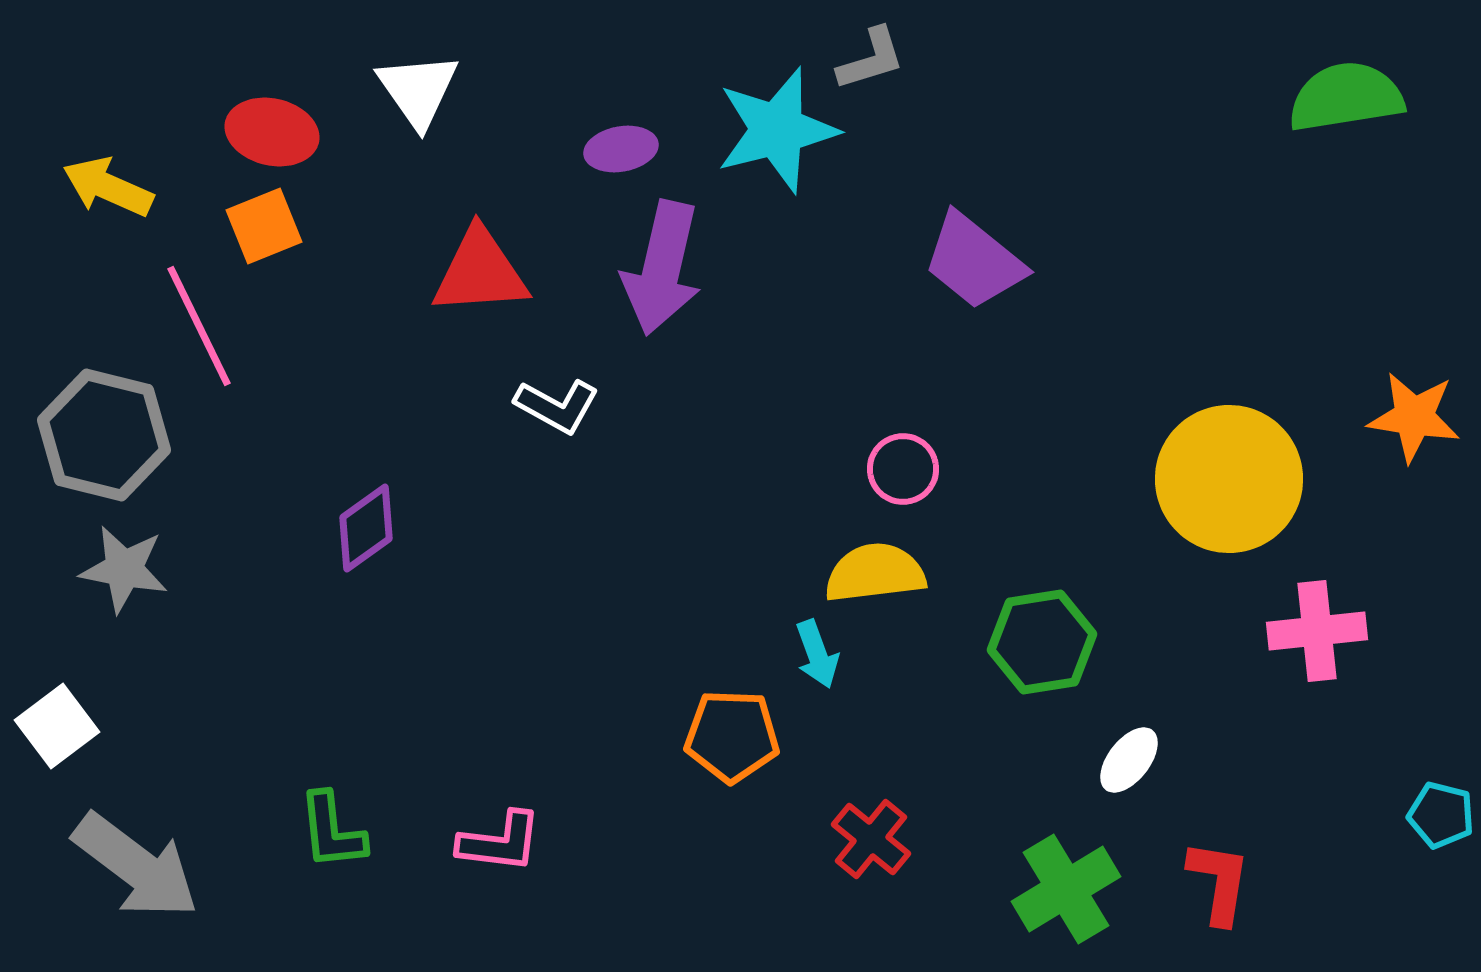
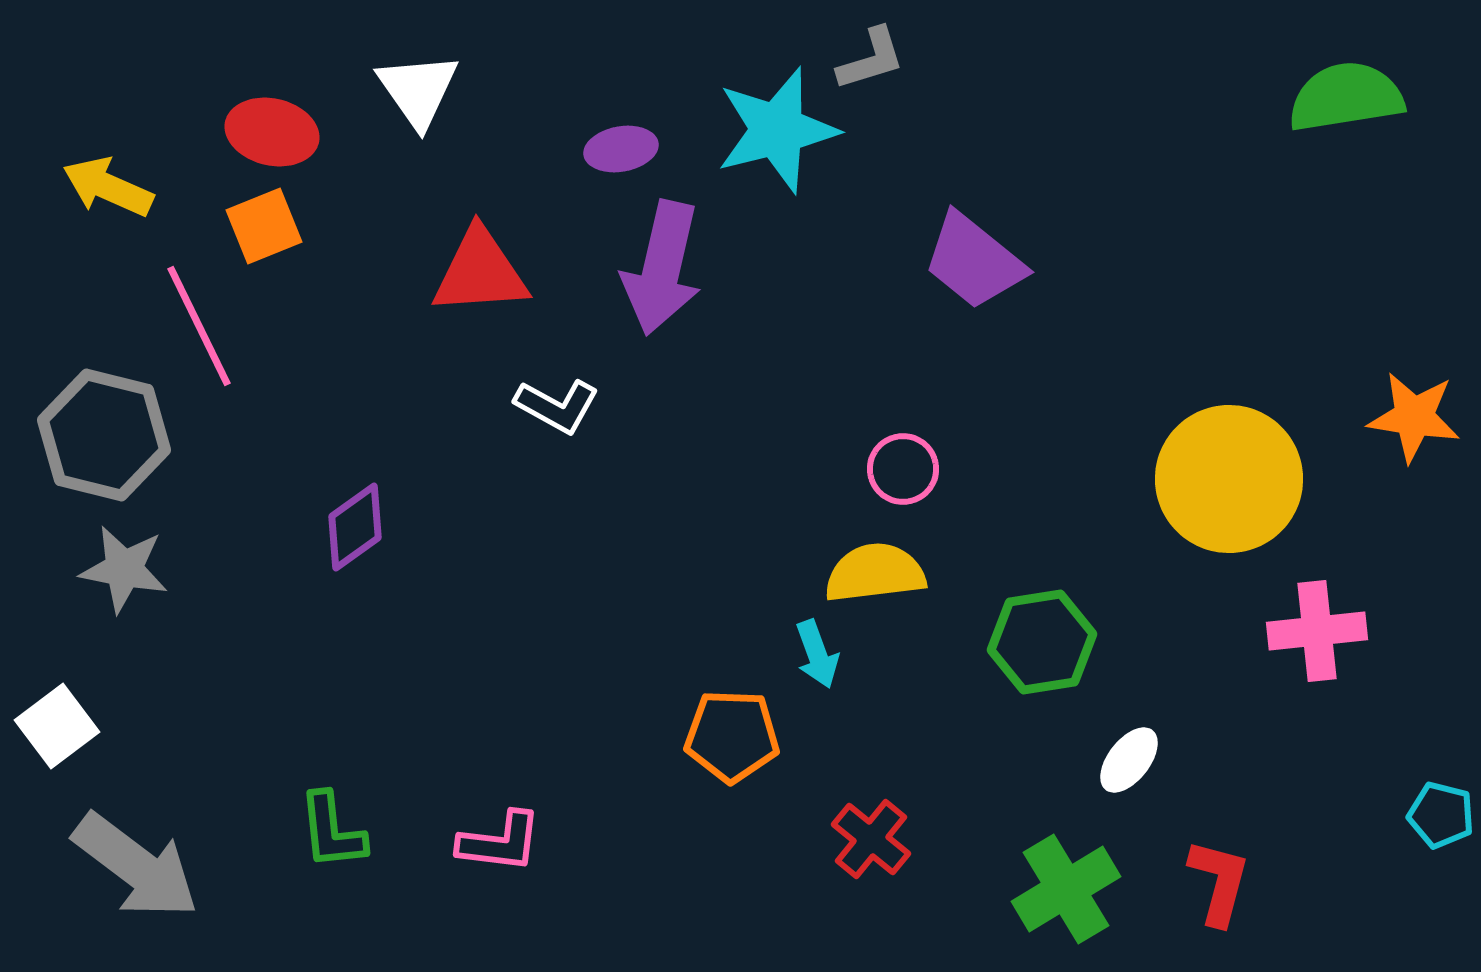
purple diamond: moved 11 px left, 1 px up
red L-shape: rotated 6 degrees clockwise
